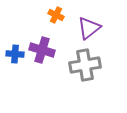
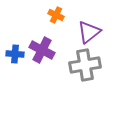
purple triangle: moved 4 px down
purple cross: rotated 10 degrees clockwise
